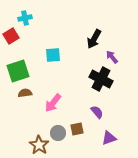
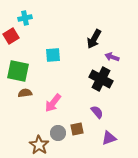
purple arrow: rotated 32 degrees counterclockwise
green square: rotated 30 degrees clockwise
